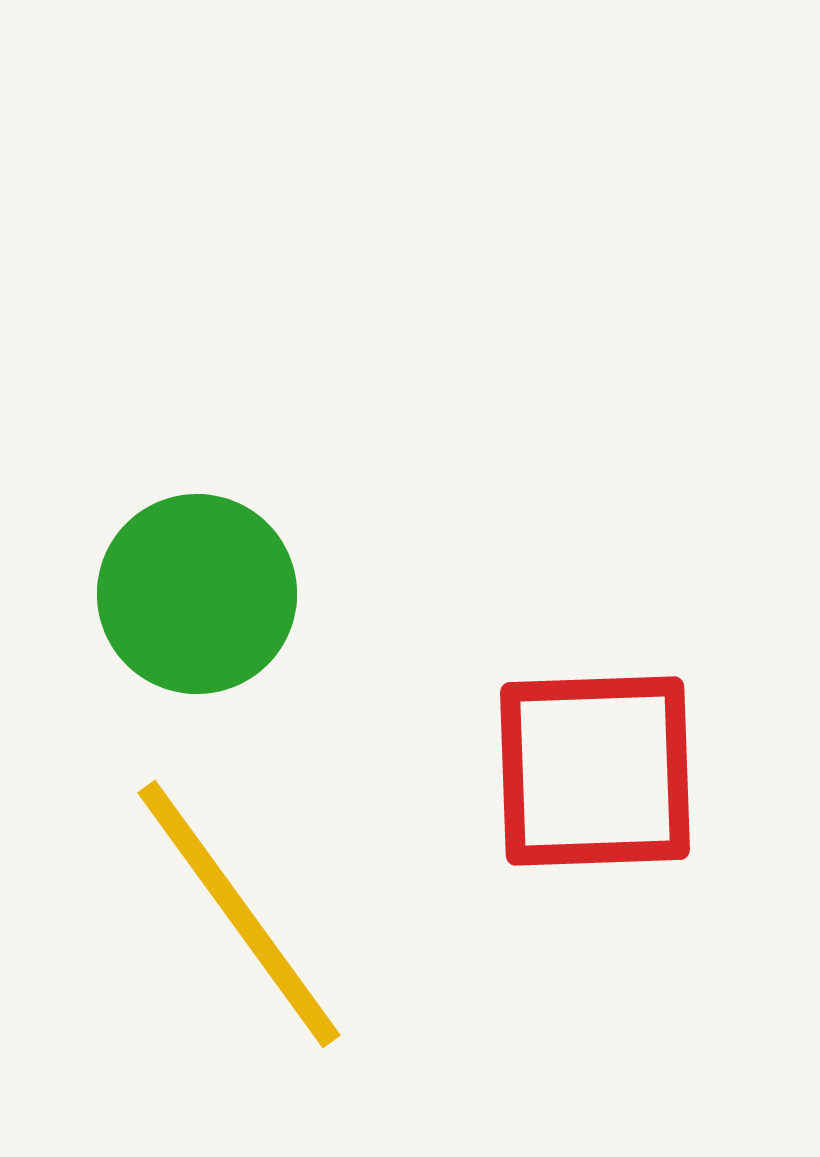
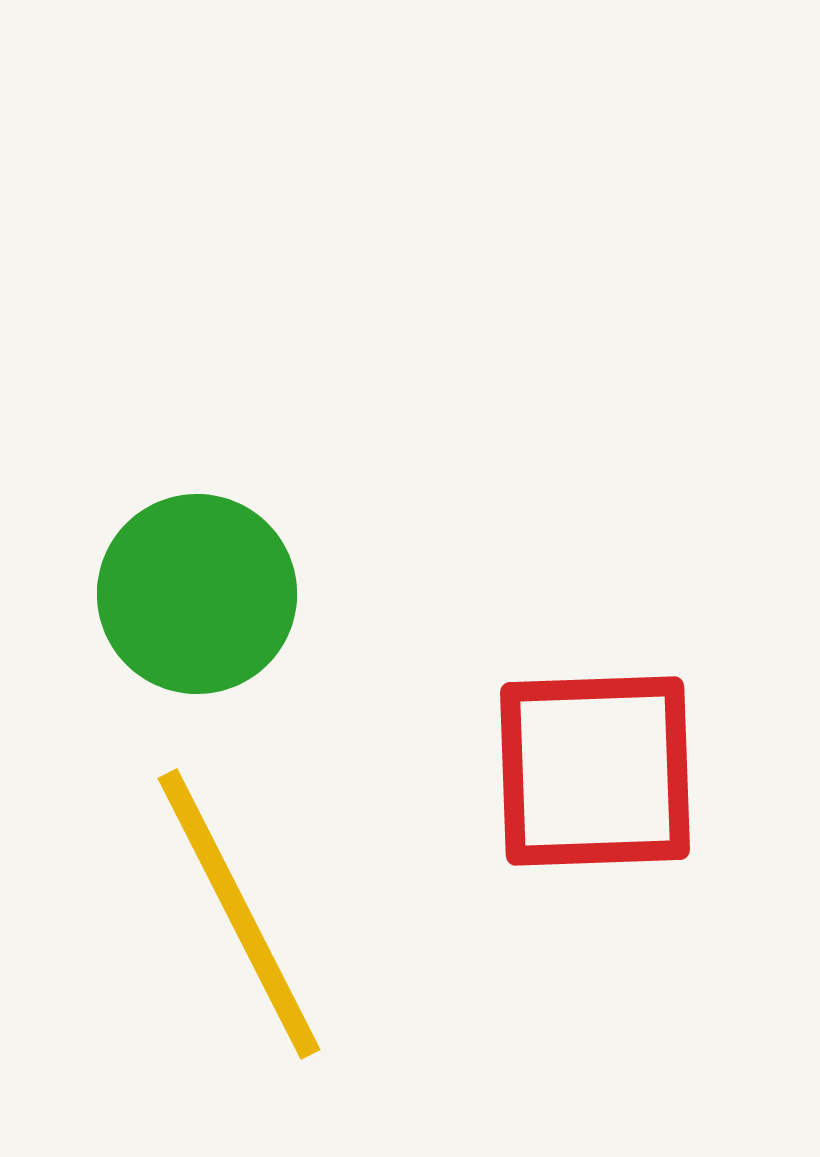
yellow line: rotated 9 degrees clockwise
